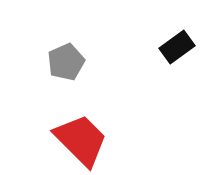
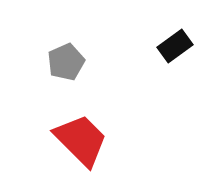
black rectangle: moved 2 px left, 1 px up
